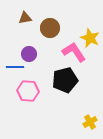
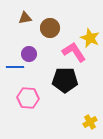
black pentagon: rotated 15 degrees clockwise
pink hexagon: moved 7 px down
